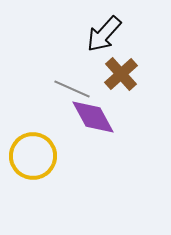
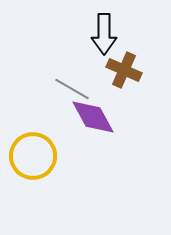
black arrow: rotated 42 degrees counterclockwise
brown cross: moved 3 px right, 4 px up; rotated 24 degrees counterclockwise
gray line: rotated 6 degrees clockwise
